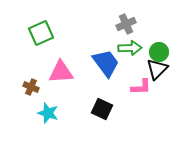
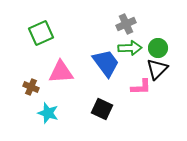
green circle: moved 1 px left, 4 px up
